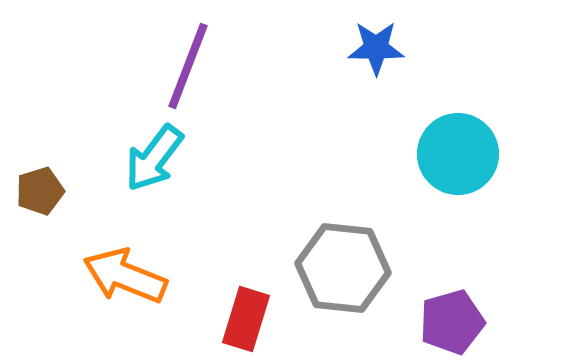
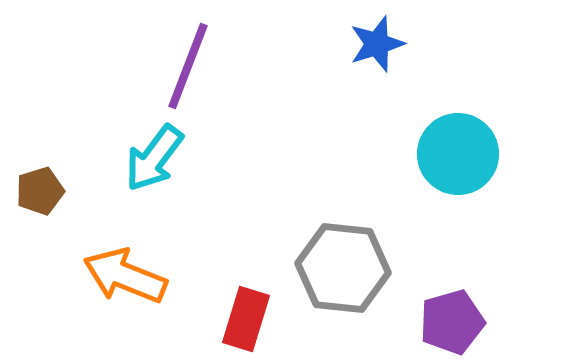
blue star: moved 1 px right, 4 px up; rotated 18 degrees counterclockwise
